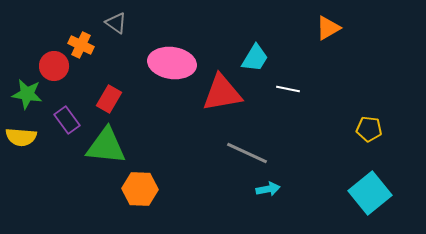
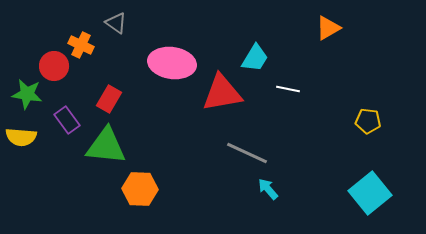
yellow pentagon: moved 1 px left, 8 px up
cyan arrow: rotated 120 degrees counterclockwise
